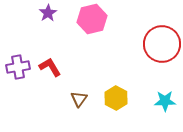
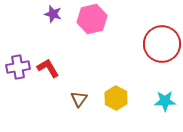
purple star: moved 5 px right, 1 px down; rotated 24 degrees counterclockwise
red L-shape: moved 2 px left, 1 px down
